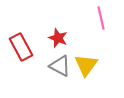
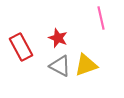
yellow triangle: rotated 35 degrees clockwise
